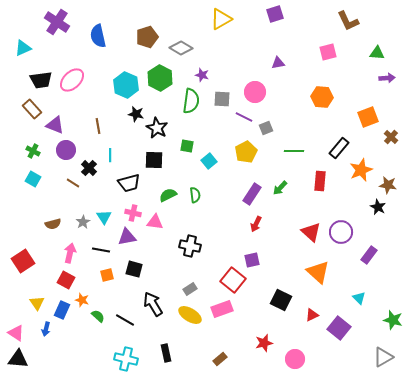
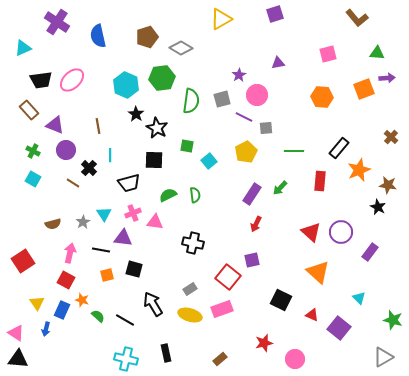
brown L-shape at (348, 21): moved 9 px right, 3 px up; rotated 15 degrees counterclockwise
pink square at (328, 52): moved 2 px down
purple star at (202, 75): moved 37 px right; rotated 24 degrees clockwise
green hexagon at (160, 78): moved 2 px right; rotated 25 degrees clockwise
pink circle at (255, 92): moved 2 px right, 3 px down
gray square at (222, 99): rotated 18 degrees counterclockwise
brown rectangle at (32, 109): moved 3 px left, 1 px down
black star at (136, 114): rotated 21 degrees clockwise
orange square at (368, 117): moved 4 px left, 28 px up
gray square at (266, 128): rotated 16 degrees clockwise
orange star at (361, 170): moved 2 px left
pink cross at (133, 213): rotated 35 degrees counterclockwise
cyan triangle at (104, 217): moved 3 px up
purple triangle at (127, 237): moved 4 px left, 1 px down; rotated 18 degrees clockwise
black cross at (190, 246): moved 3 px right, 3 px up
purple rectangle at (369, 255): moved 1 px right, 3 px up
red square at (233, 280): moved 5 px left, 3 px up
yellow ellipse at (190, 315): rotated 15 degrees counterclockwise
red triangle at (312, 315): rotated 48 degrees clockwise
